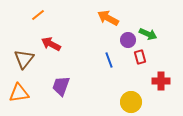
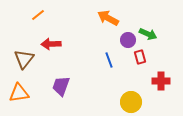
red arrow: rotated 30 degrees counterclockwise
